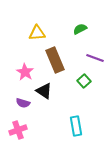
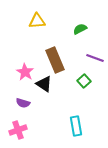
yellow triangle: moved 12 px up
black triangle: moved 7 px up
